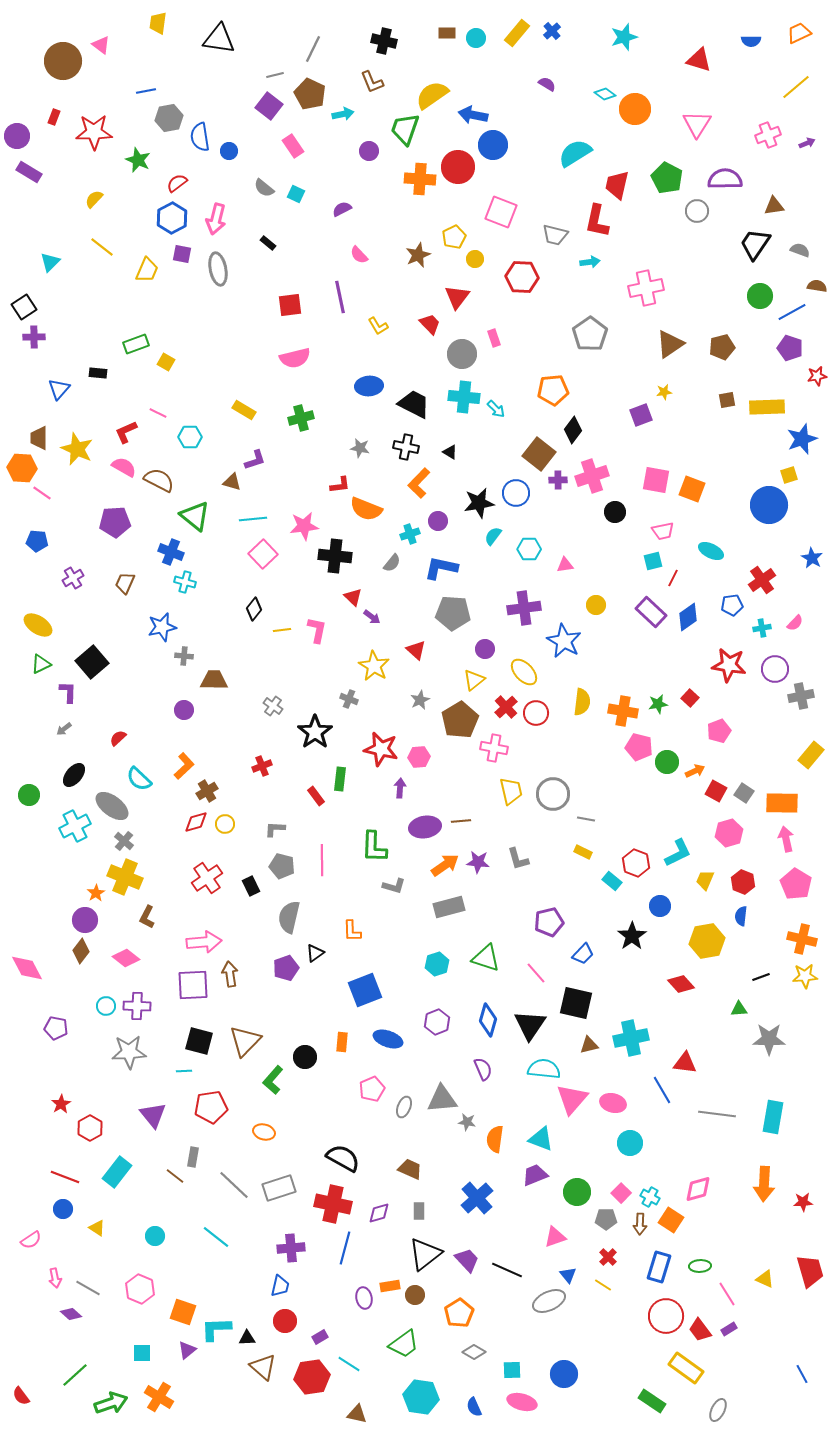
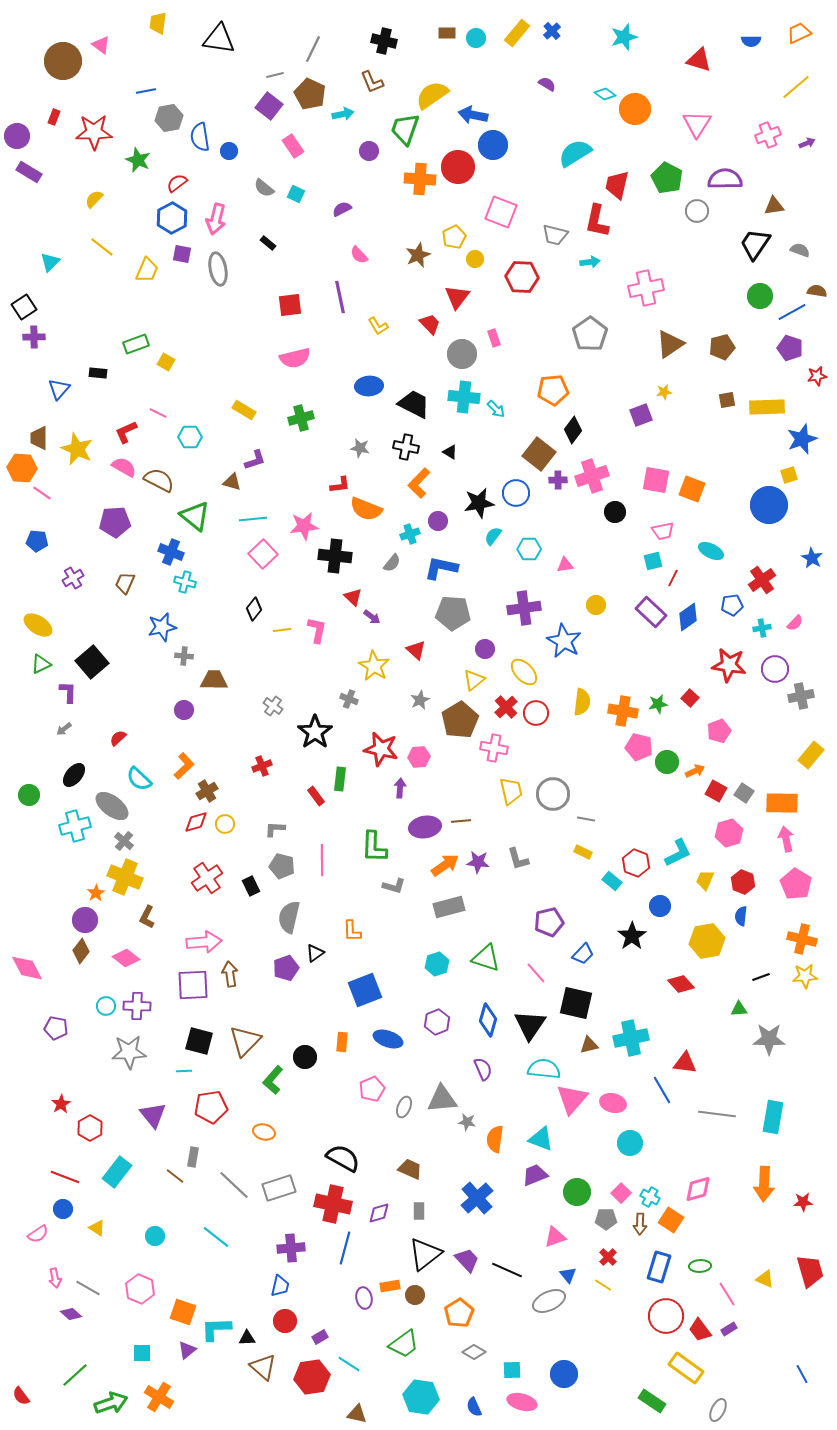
brown semicircle at (817, 286): moved 5 px down
cyan cross at (75, 826): rotated 12 degrees clockwise
pink semicircle at (31, 1240): moved 7 px right, 6 px up
